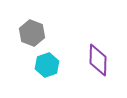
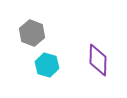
cyan hexagon: rotated 25 degrees counterclockwise
